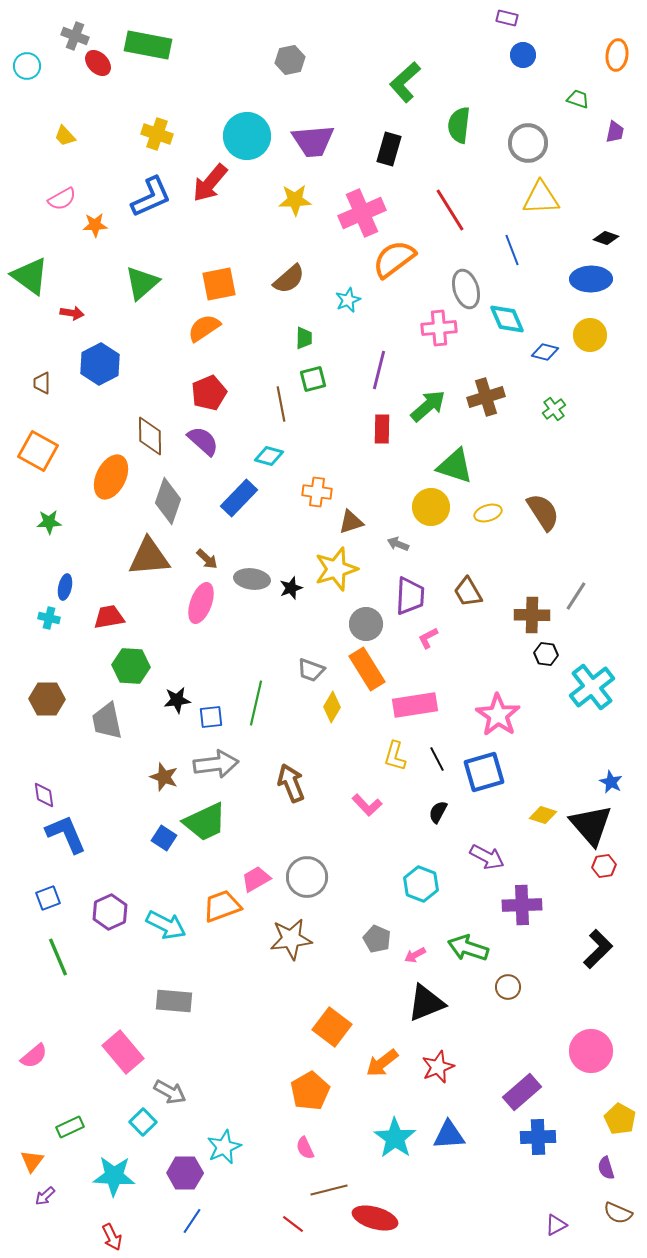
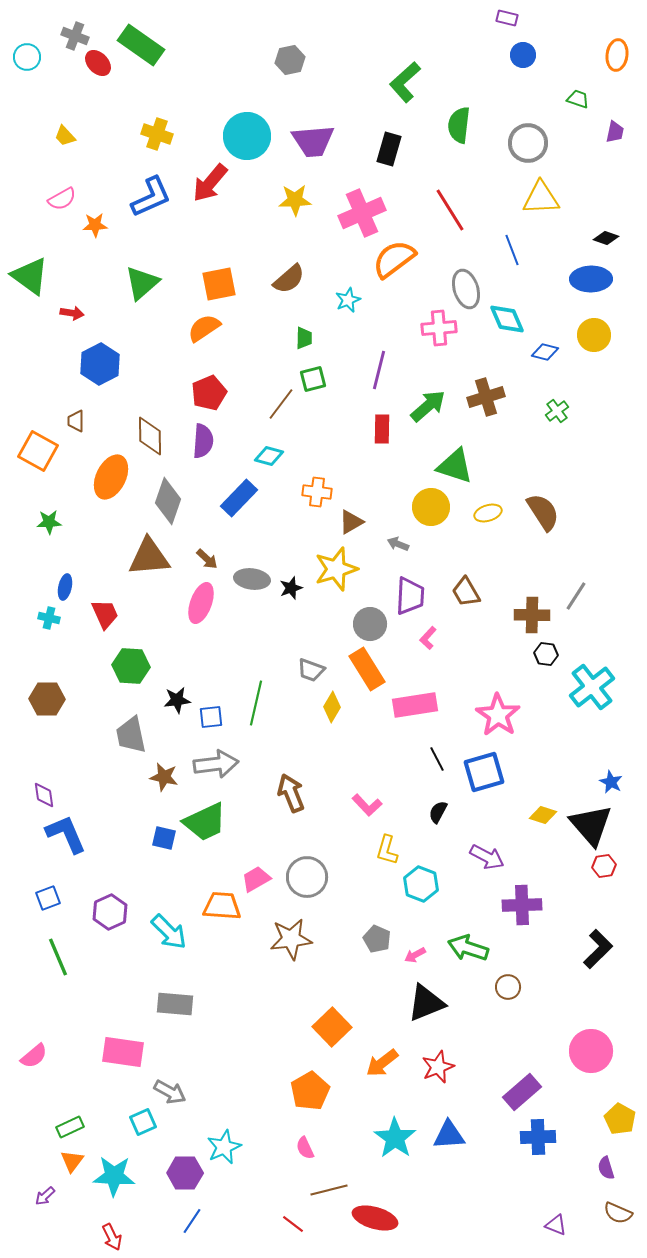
green rectangle at (148, 45): moved 7 px left; rotated 24 degrees clockwise
cyan circle at (27, 66): moved 9 px up
yellow circle at (590, 335): moved 4 px right
brown trapezoid at (42, 383): moved 34 px right, 38 px down
brown line at (281, 404): rotated 48 degrees clockwise
green cross at (554, 409): moved 3 px right, 2 px down
purple semicircle at (203, 441): rotated 52 degrees clockwise
brown triangle at (351, 522): rotated 12 degrees counterclockwise
brown trapezoid at (468, 592): moved 2 px left
red trapezoid at (109, 617): moved 4 px left, 3 px up; rotated 76 degrees clockwise
gray circle at (366, 624): moved 4 px right
pink L-shape at (428, 638): rotated 20 degrees counterclockwise
gray trapezoid at (107, 721): moved 24 px right, 14 px down
yellow L-shape at (395, 756): moved 8 px left, 94 px down
brown star at (164, 777): rotated 8 degrees counterclockwise
brown arrow at (291, 783): moved 10 px down
blue square at (164, 838): rotated 20 degrees counterclockwise
orange trapezoid at (222, 906): rotated 24 degrees clockwise
cyan arrow at (166, 925): moved 3 px right, 7 px down; rotated 18 degrees clockwise
gray rectangle at (174, 1001): moved 1 px right, 3 px down
orange square at (332, 1027): rotated 9 degrees clockwise
pink rectangle at (123, 1052): rotated 42 degrees counterclockwise
cyan square at (143, 1122): rotated 20 degrees clockwise
orange triangle at (32, 1161): moved 40 px right
purple triangle at (556, 1225): rotated 50 degrees clockwise
